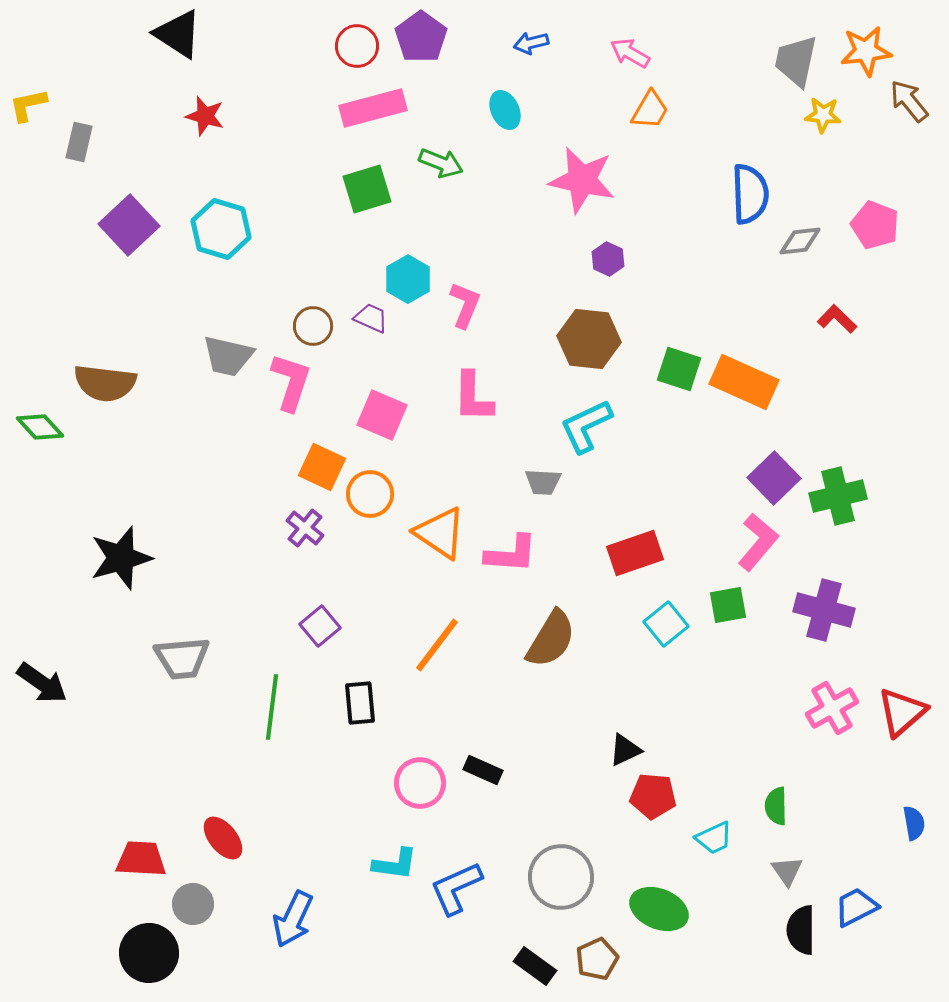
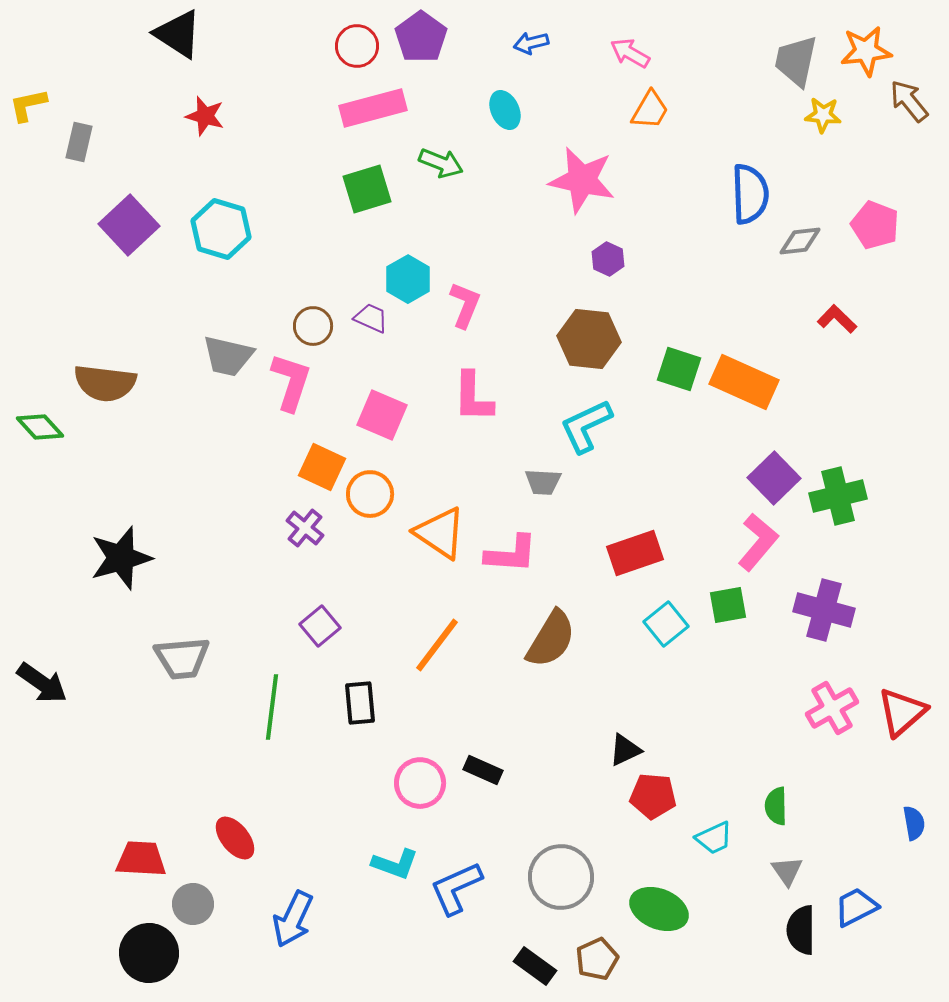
red ellipse at (223, 838): moved 12 px right
cyan L-shape at (395, 864): rotated 12 degrees clockwise
